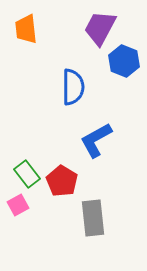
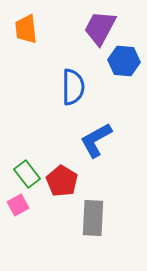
blue hexagon: rotated 16 degrees counterclockwise
gray rectangle: rotated 9 degrees clockwise
